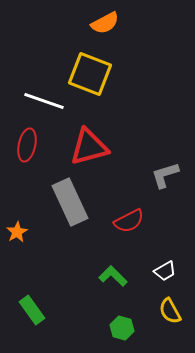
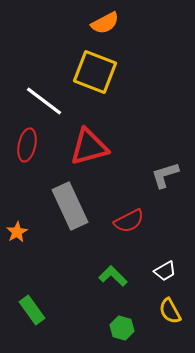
yellow square: moved 5 px right, 2 px up
white line: rotated 18 degrees clockwise
gray rectangle: moved 4 px down
